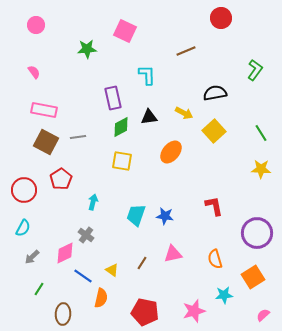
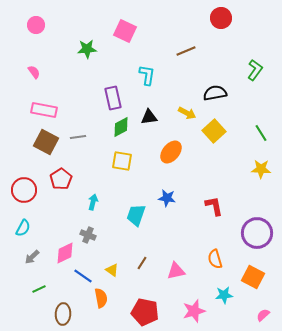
cyan L-shape at (147, 75): rotated 10 degrees clockwise
yellow arrow at (184, 113): moved 3 px right
blue star at (165, 216): moved 2 px right, 18 px up
gray cross at (86, 235): moved 2 px right; rotated 14 degrees counterclockwise
pink triangle at (173, 254): moved 3 px right, 17 px down
orange square at (253, 277): rotated 30 degrees counterclockwise
green line at (39, 289): rotated 32 degrees clockwise
orange semicircle at (101, 298): rotated 24 degrees counterclockwise
